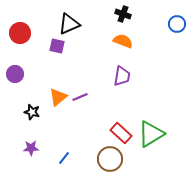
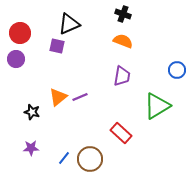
blue circle: moved 46 px down
purple circle: moved 1 px right, 15 px up
green triangle: moved 6 px right, 28 px up
brown circle: moved 20 px left
